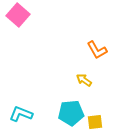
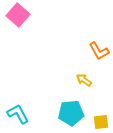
orange L-shape: moved 2 px right, 1 px down
cyan L-shape: moved 3 px left; rotated 40 degrees clockwise
yellow square: moved 6 px right
